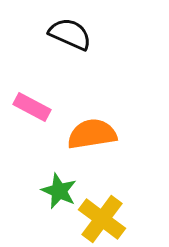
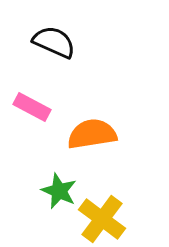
black semicircle: moved 16 px left, 8 px down
